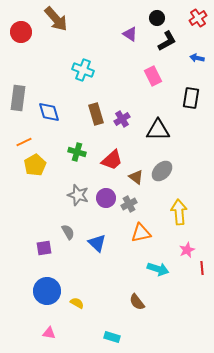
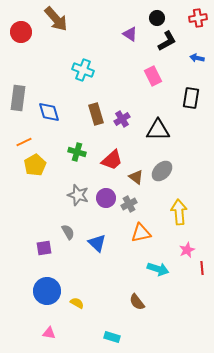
red cross: rotated 24 degrees clockwise
